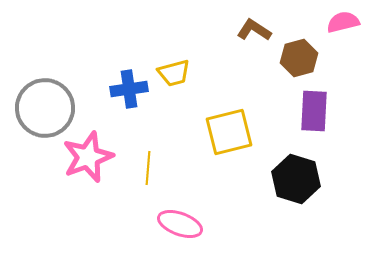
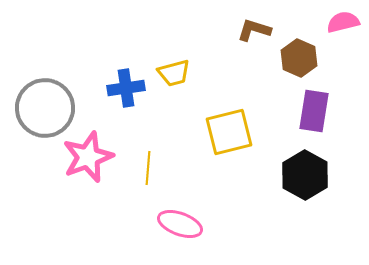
brown L-shape: rotated 16 degrees counterclockwise
brown hexagon: rotated 21 degrees counterclockwise
blue cross: moved 3 px left, 1 px up
purple rectangle: rotated 6 degrees clockwise
black hexagon: moved 9 px right, 4 px up; rotated 12 degrees clockwise
